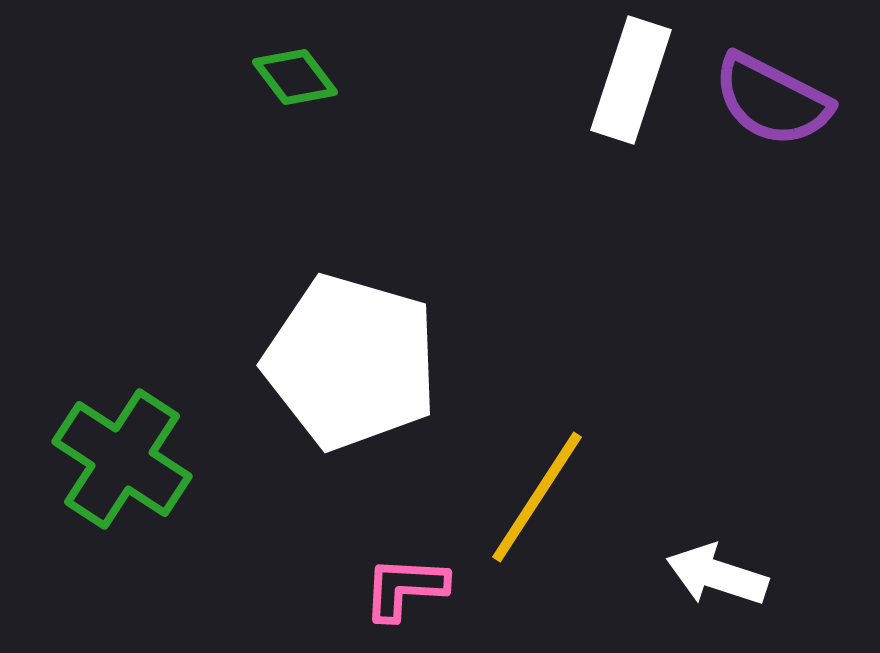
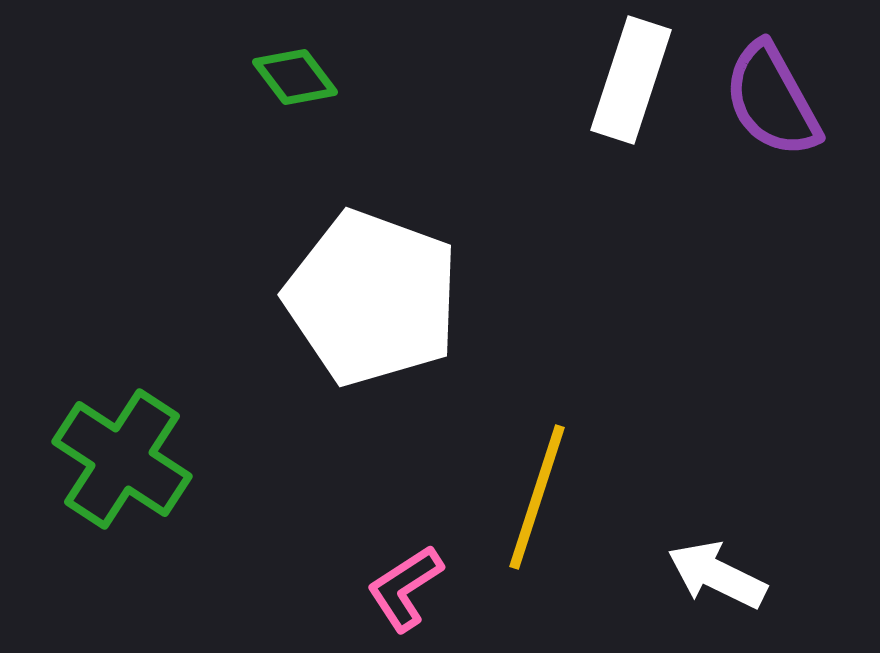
purple semicircle: rotated 34 degrees clockwise
white pentagon: moved 21 px right, 64 px up; rotated 4 degrees clockwise
yellow line: rotated 15 degrees counterclockwise
white arrow: rotated 8 degrees clockwise
pink L-shape: rotated 36 degrees counterclockwise
